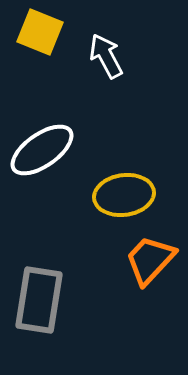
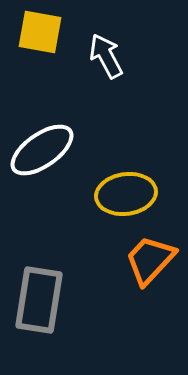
yellow square: rotated 12 degrees counterclockwise
yellow ellipse: moved 2 px right, 1 px up
